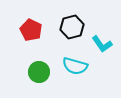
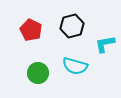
black hexagon: moved 1 px up
cyan L-shape: moved 3 px right; rotated 115 degrees clockwise
green circle: moved 1 px left, 1 px down
